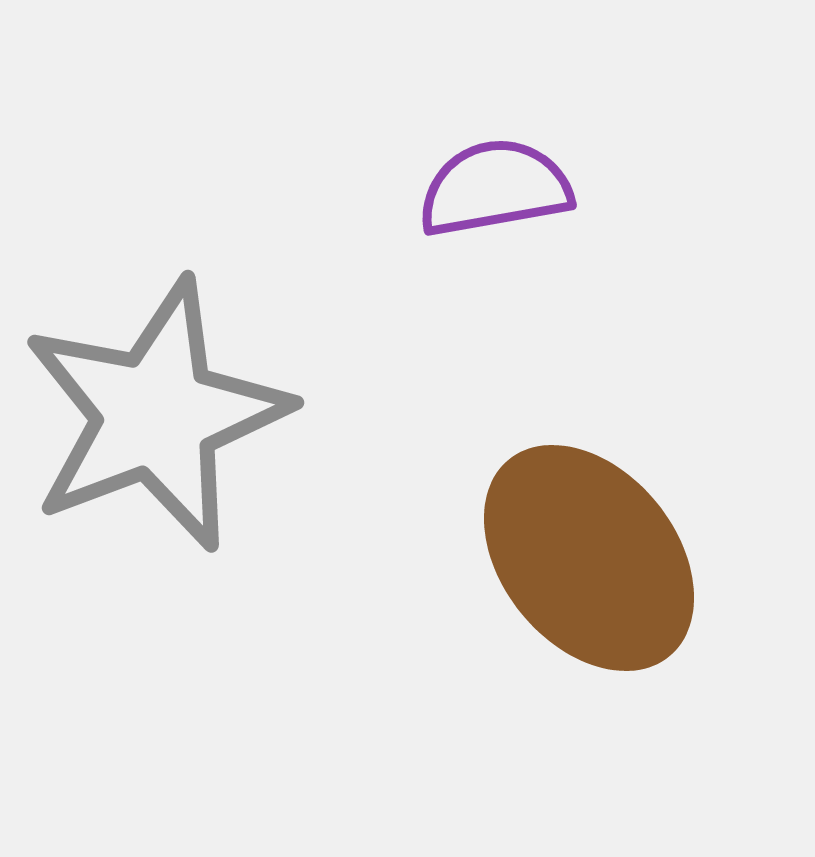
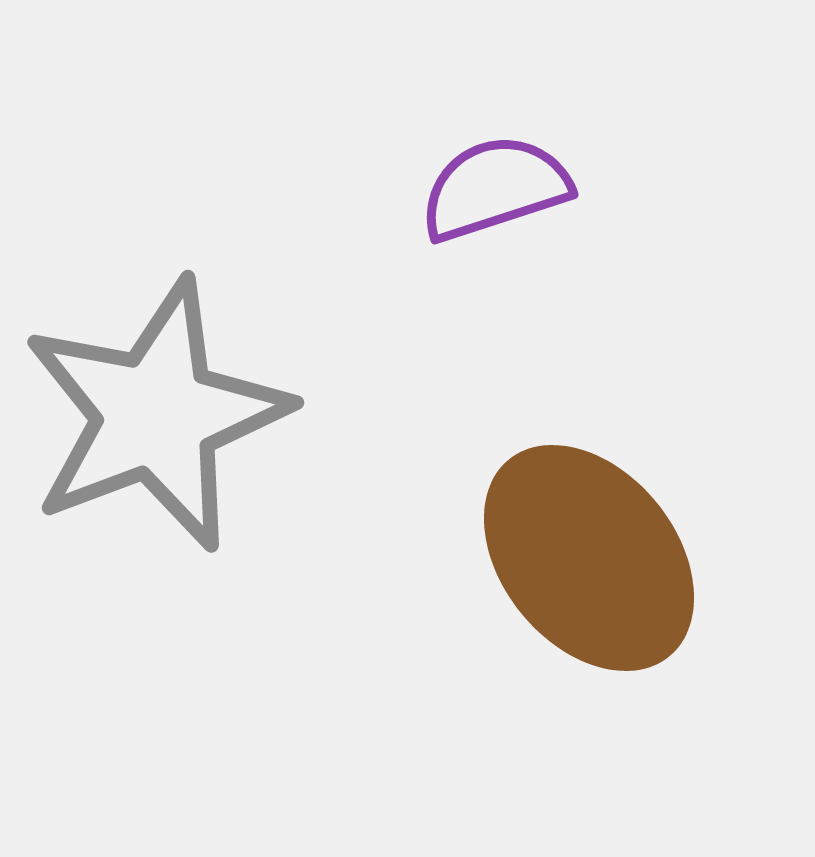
purple semicircle: rotated 8 degrees counterclockwise
